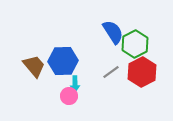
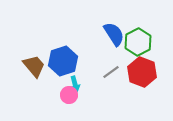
blue semicircle: moved 1 px right, 2 px down
green hexagon: moved 3 px right, 2 px up
blue hexagon: rotated 16 degrees counterclockwise
red hexagon: rotated 12 degrees counterclockwise
cyan arrow: rotated 14 degrees counterclockwise
pink circle: moved 1 px up
